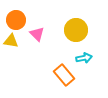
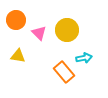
yellow circle: moved 9 px left
pink triangle: moved 2 px right, 1 px up
yellow triangle: moved 7 px right, 15 px down
orange rectangle: moved 3 px up
